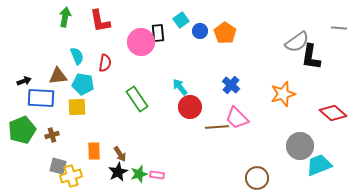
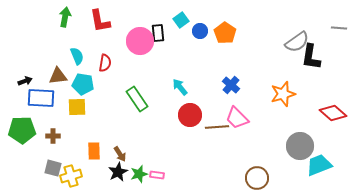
pink circle: moved 1 px left, 1 px up
black arrow: moved 1 px right
red circle: moved 8 px down
green pentagon: rotated 20 degrees clockwise
brown cross: moved 1 px right, 1 px down; rotated 16 degrees clockwise
gray square: moved 5 px left, 2 px down
